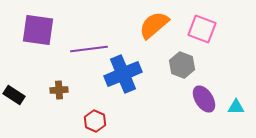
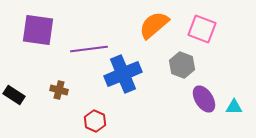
brown cross: rotated 18 degrees clockwise
cyan triangle: moved 2 px left
